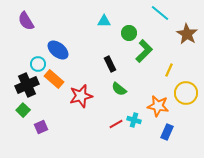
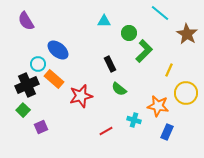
red line: moved 10 px left, 7 px down
